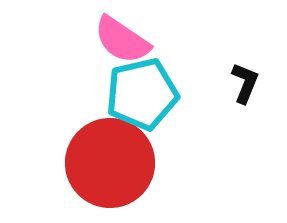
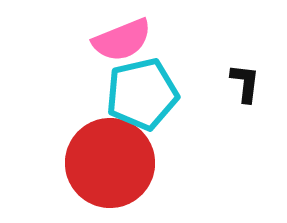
pink semicircle: rotated 56 degrees counterclockwise
black L-shape: rotated 15 degrees counterclockwise
